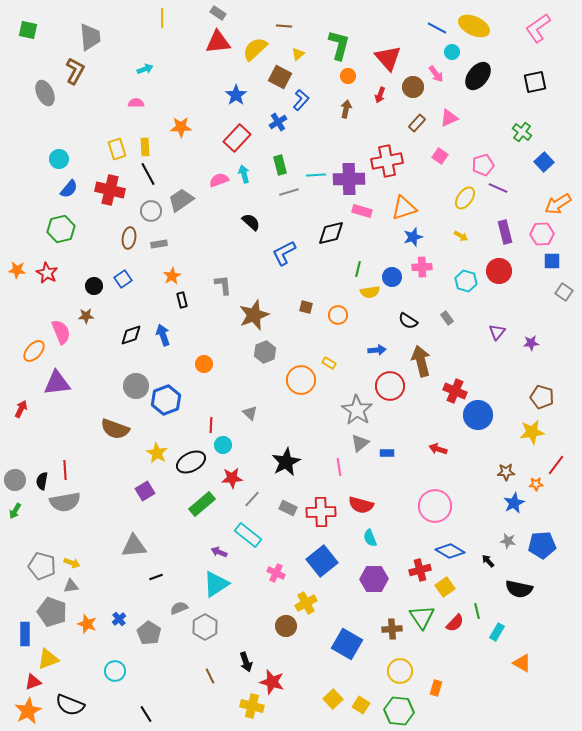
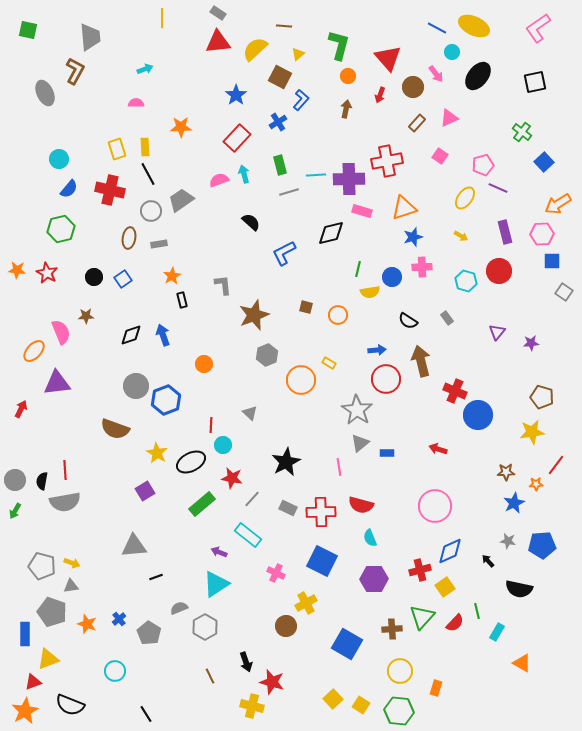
black circle at (94, 286): moved 9 px up
gray hexagon at (265, 352): moved 2 px right, 3 px down
red circle at (390, 386): moved 4 px left, 7 px up
red star at (232, 478): rotated 15 degrees clockwise
blue diamond at (450, 551): rotated 56 degrees counterclockwise
blue square at (322, 561): rotated 24 degrees counterclockwise
green triangle at (422, 617): rotated 16 degrees clockwise
orange star at (28, 711): moved 3 px left
